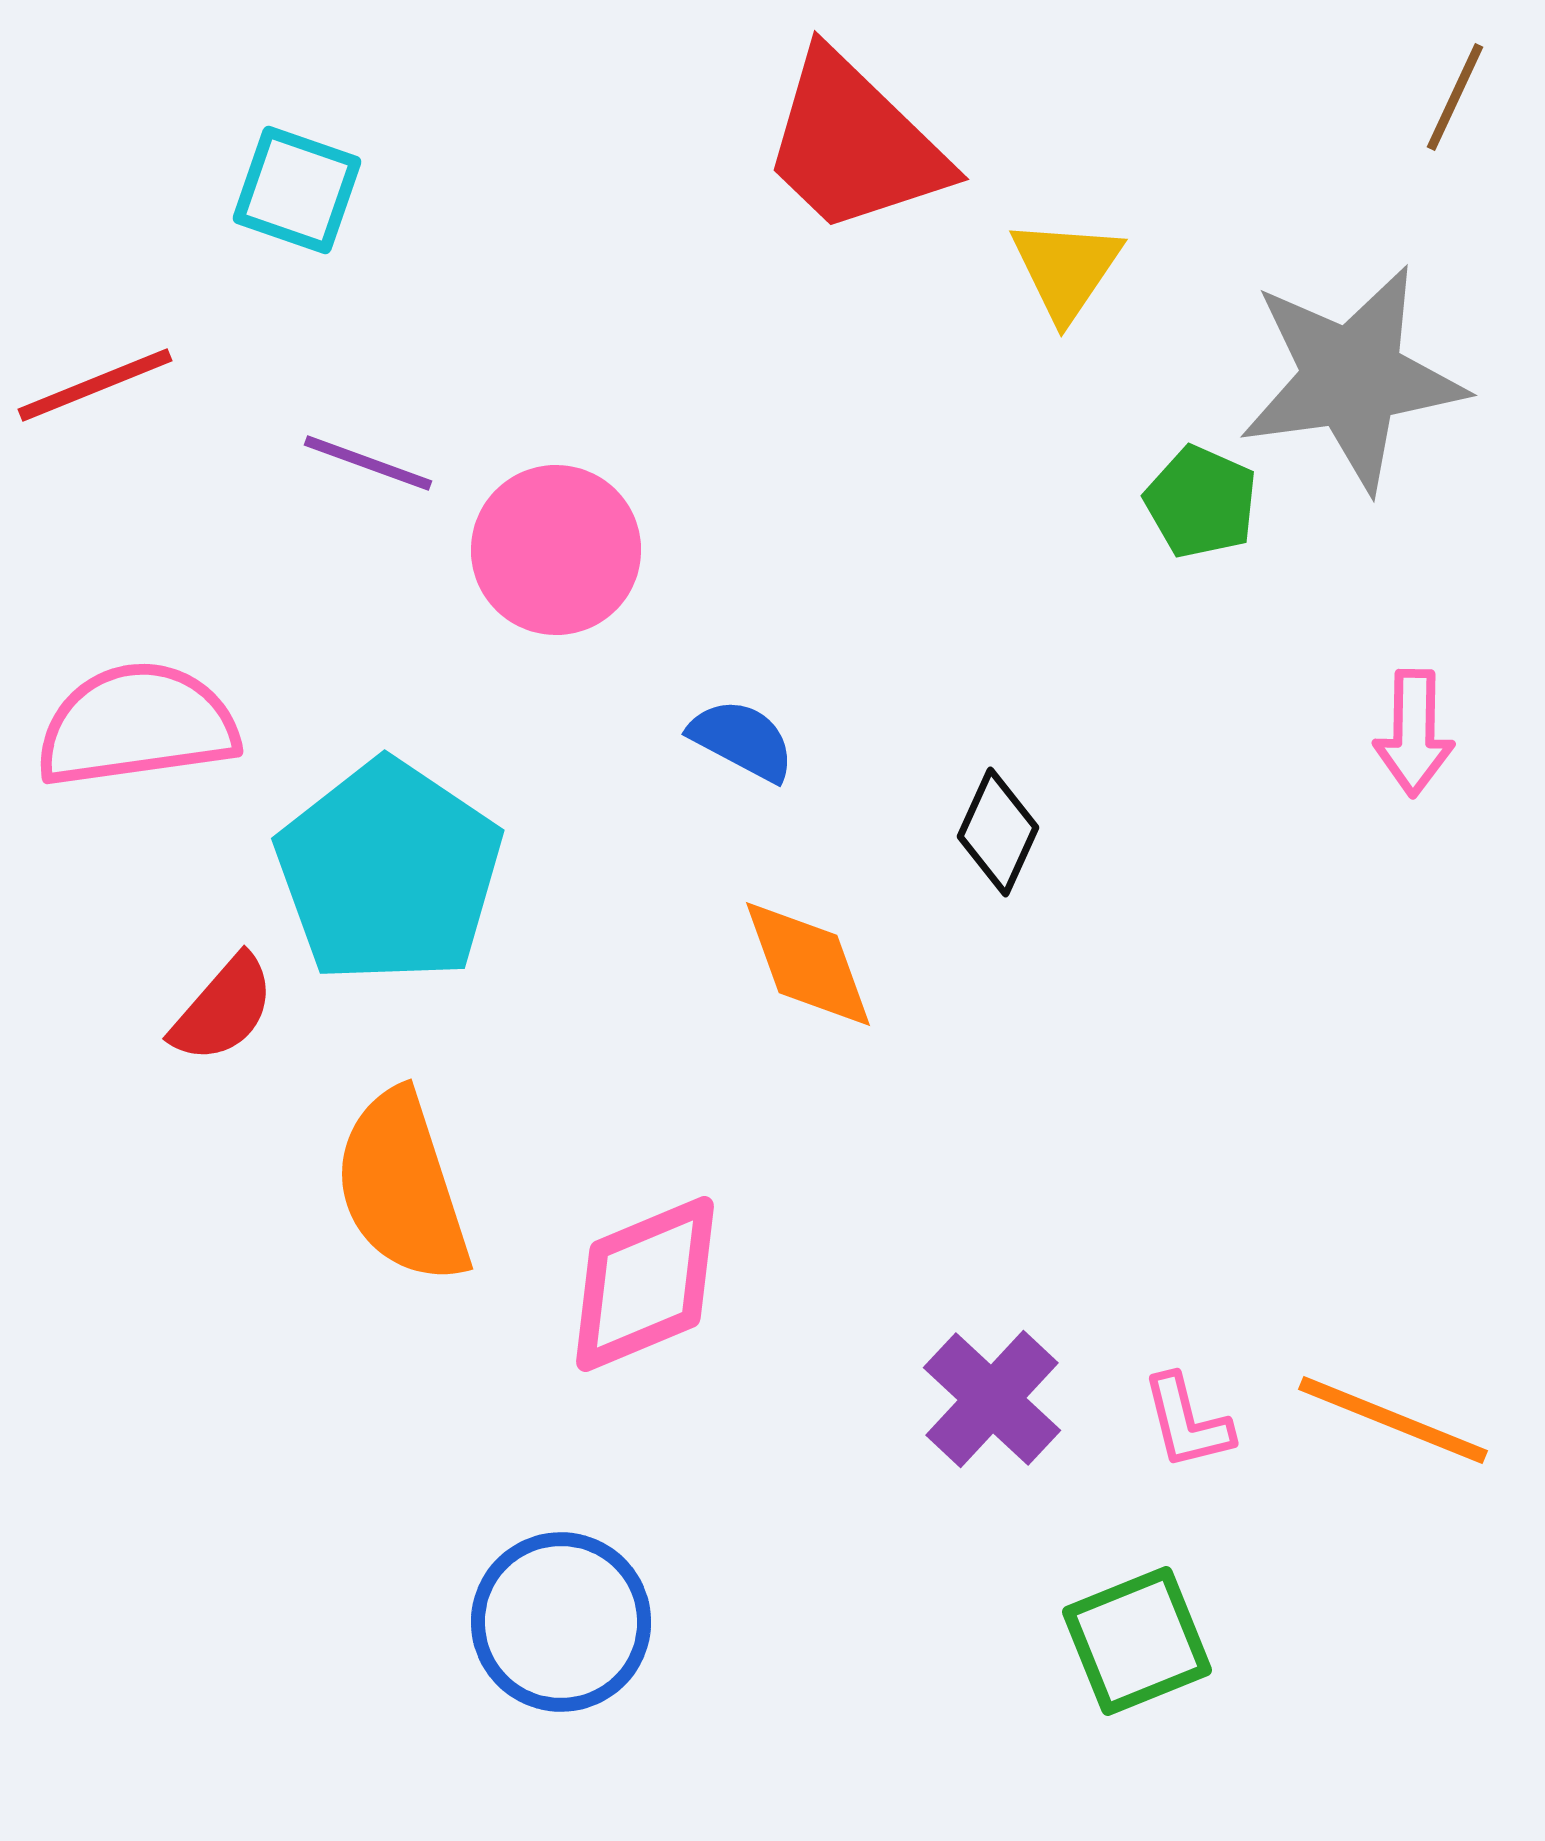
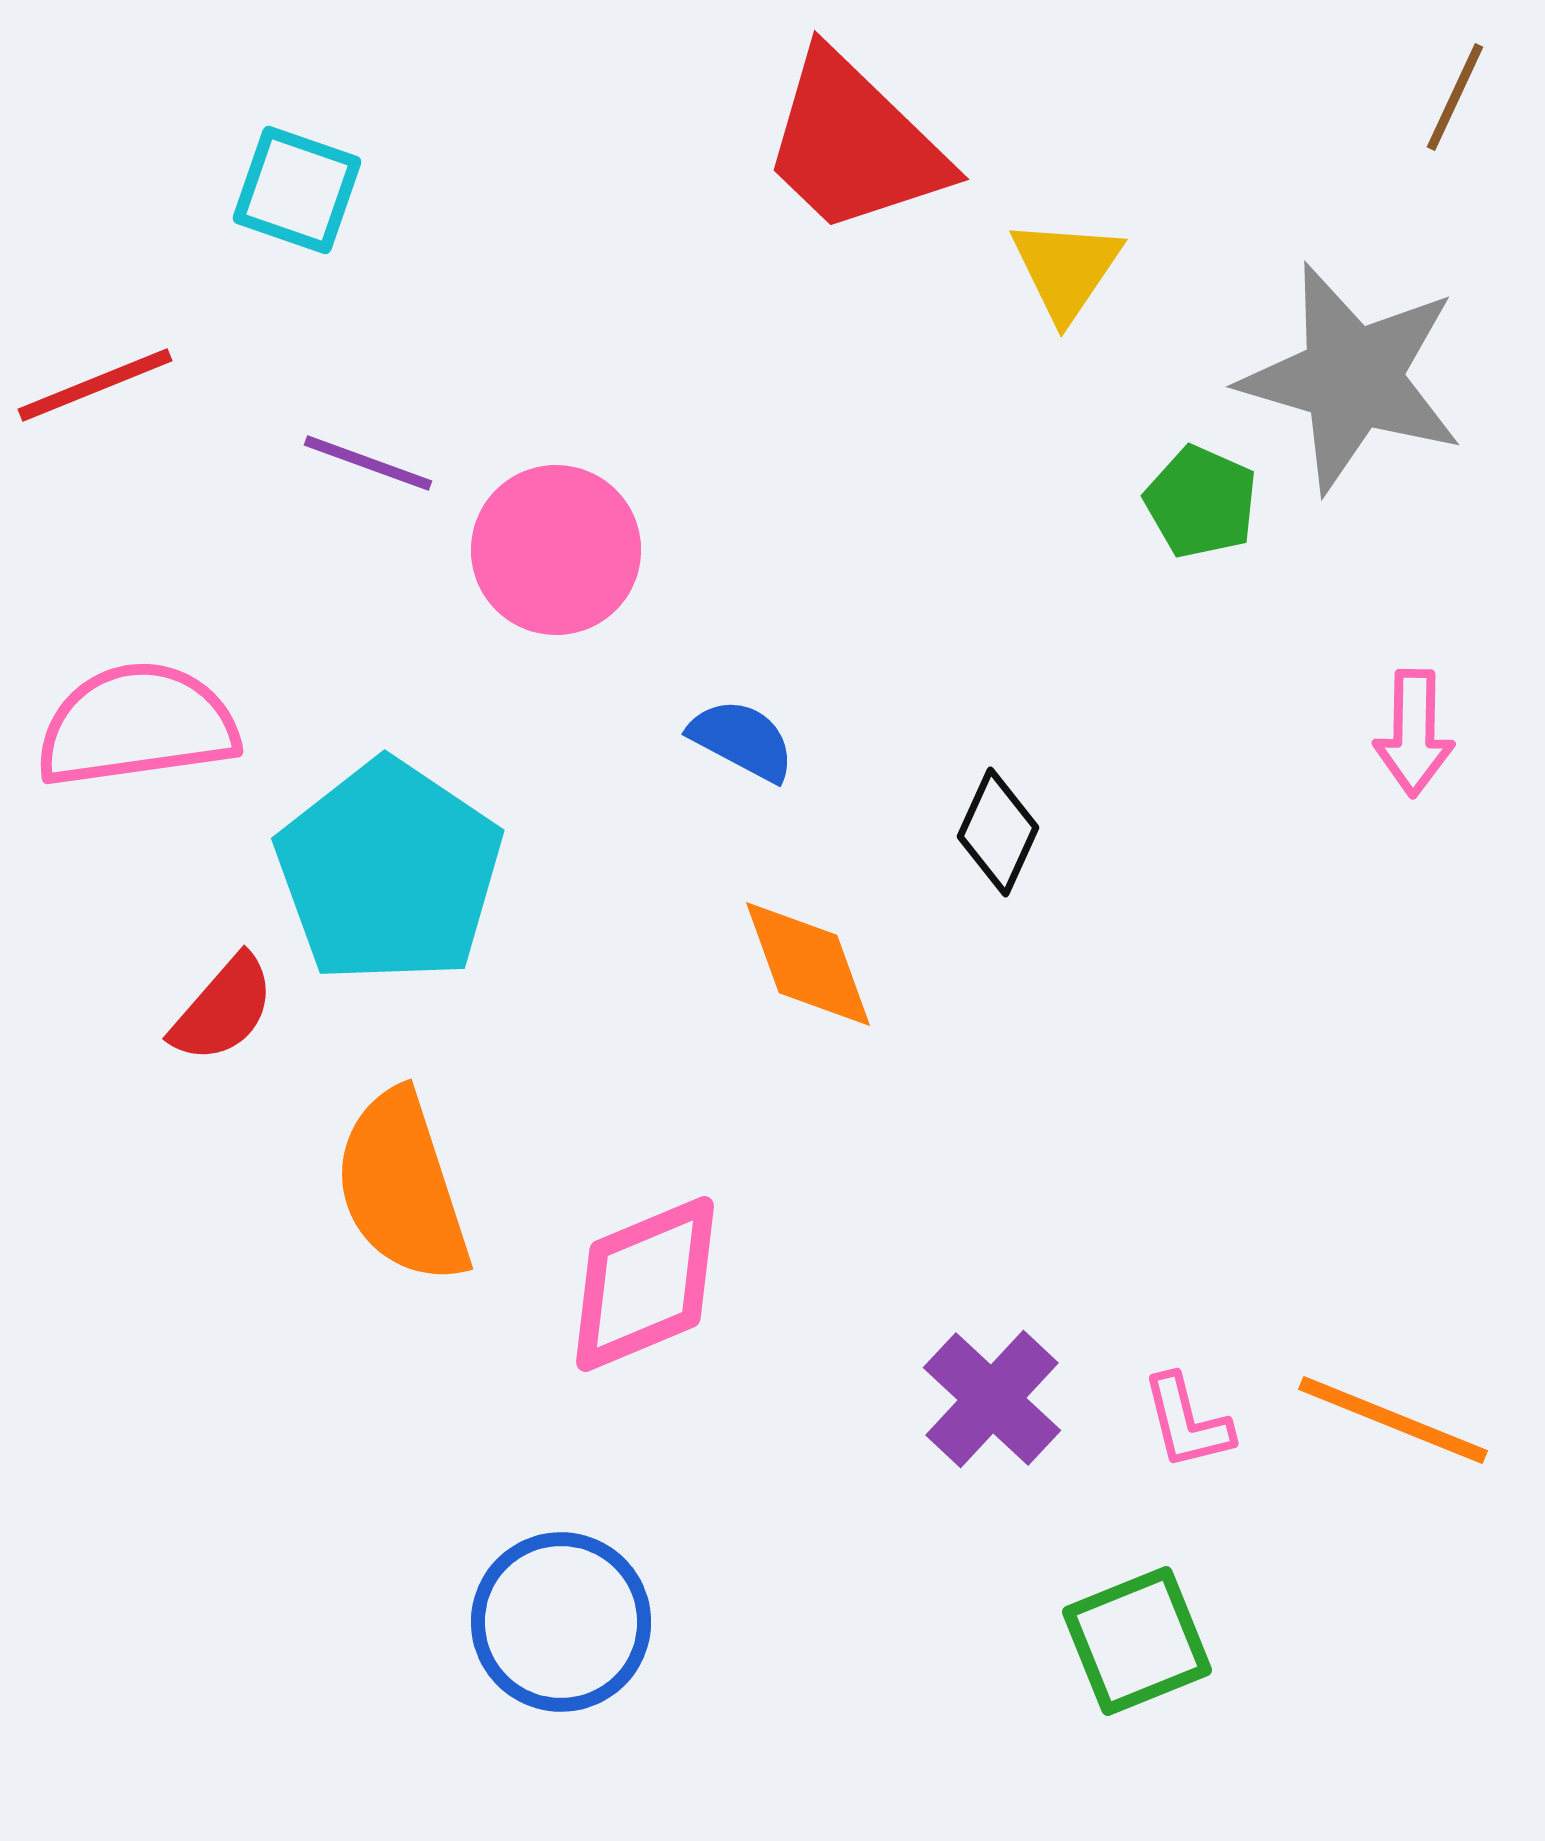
gray star: rotated 24 degrees clockwise
